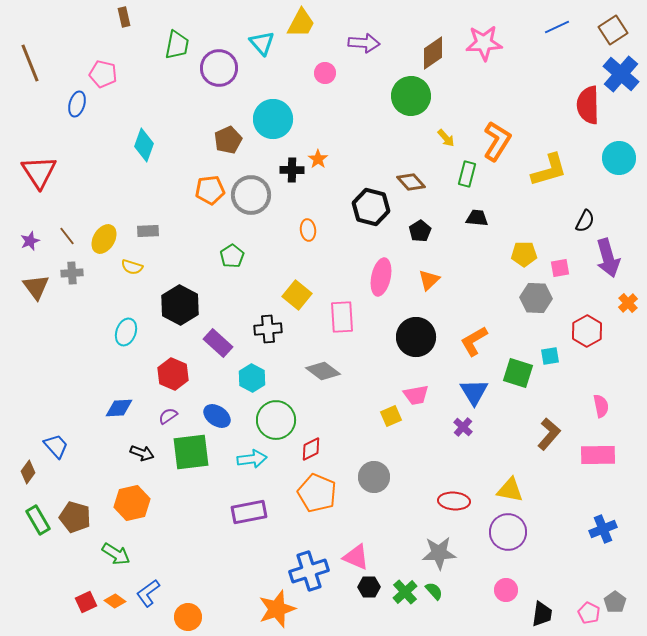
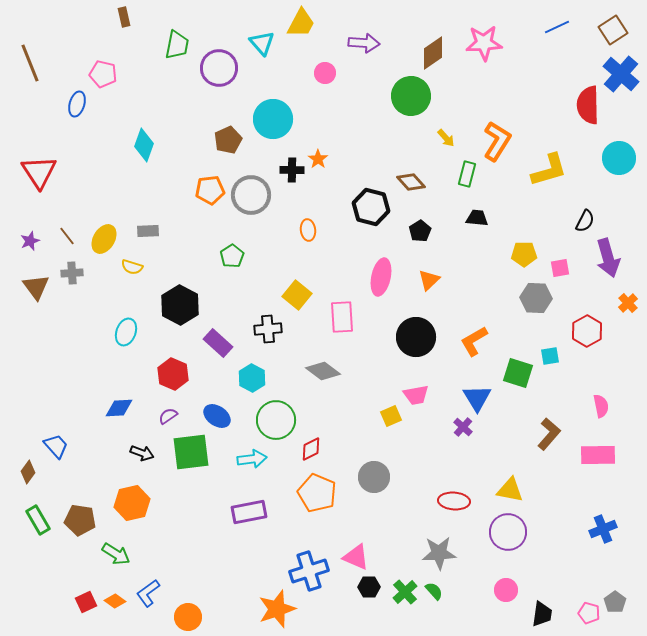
blue triangle at (474, 392): moved 3 px right, 6 px down
brown pentagon at (75, 517): moved 5 px right, 3 px down; rotated 8 degrees counterclockwise
pink pentagon at (589, 613): rotated 10 degrees counterclockwise
